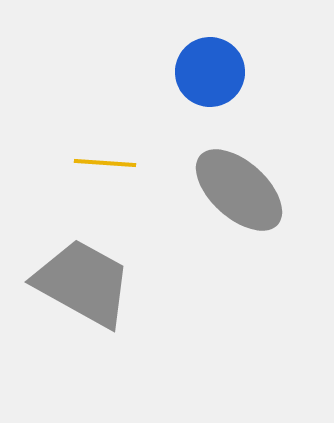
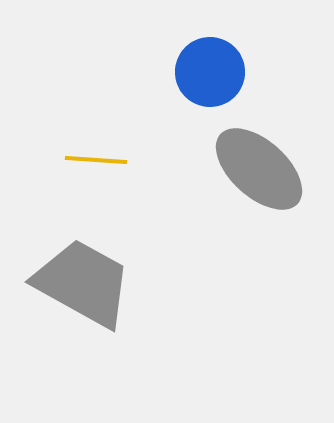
yellow line: moved 9 px left, 3 px up
gray ellipse: moved 20 px right, 21 px up
